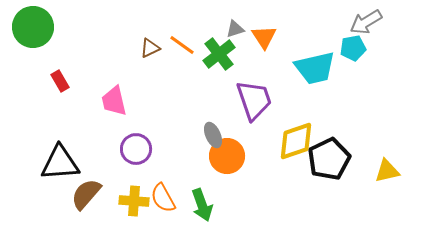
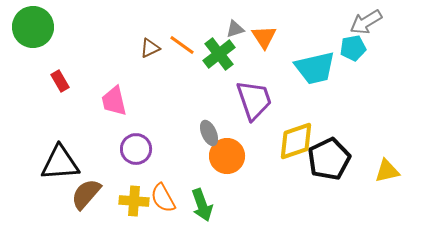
gray ellipse: moved 4 px left, 2 px up
